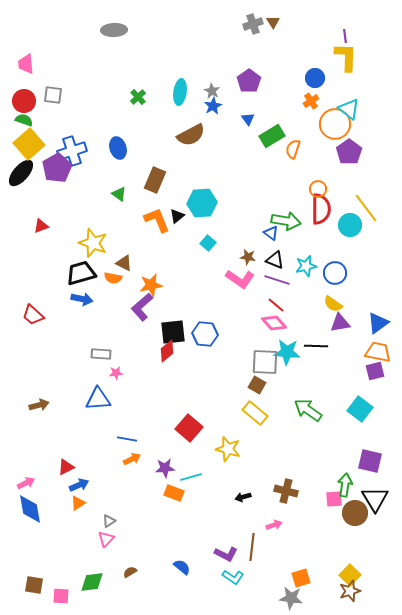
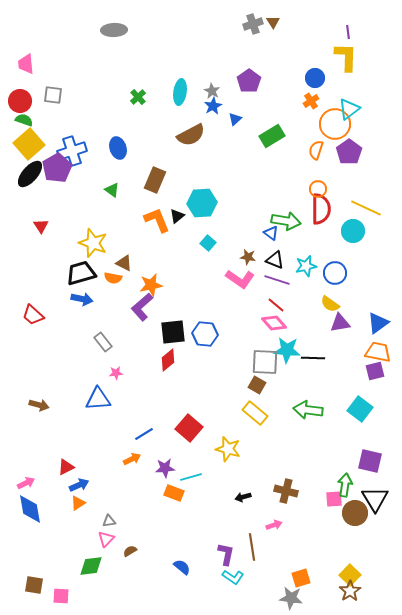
purple line at (345, 36): moved 3 px right, 4 px up
red circle at (24, 101): moved 4 px left
cyan triangle at (349, 109): rotated 45 degrees clockwise
blue triangle at (248, 119): moved 13 px left; rotated 24 degrees clockwise
orange semicircle at (293, 149): moved 23 px right, 1 px down
black ellipse at (21, 173): moved 9 px right, 1 px down
green triangle at (119, 194): moved 7 px left, 4 px up
yellow line at (366, 208): rotated 28 degrees counterclockwise
cyan circle at (350, 225): moved 3 px right, 6 px down
red triangle at (41, 226): rotated 42 degrees counterclockwise
yellow semicircle at (333, 304): moved 3 px left
black line at (316, 346): moved 3 px left, 12 px down
red diamond at (167, 351): moved 1 px right, 9 px down
cyan star at (287, 352): moved 2 px up
gray rectangle at (101, 354): moved 2 px right, 12 px up; rotated 48 degrees clockwise
brown arrow at (39, 405): rotated 30 degrees clockwise
green arrow at (308, 410): rotated 28 degrees counterclockwise
blue line at (127, 439): moved 17 px right, 5 px up; rotated 42 degrees counterclockwise
gray triangle at (109, 521): rotated 24 degrees clockwise
brown line at (252, 547): rotated 16 degrees counterclockwise
purple L-shape at (226, 554): rotated 105 degrees counterclockwise
brown semicircle at (130, 572): moved 21 px up
green diamond at (92, 582): moved 1 px left, 16 px up
brown star at (350, 591): rotated 15 degrees counterclockwise
